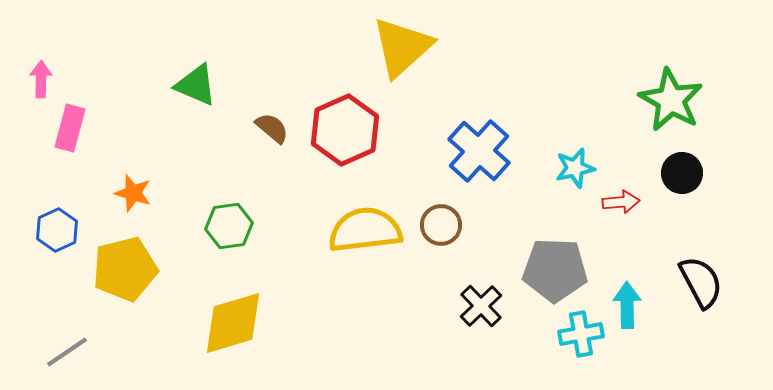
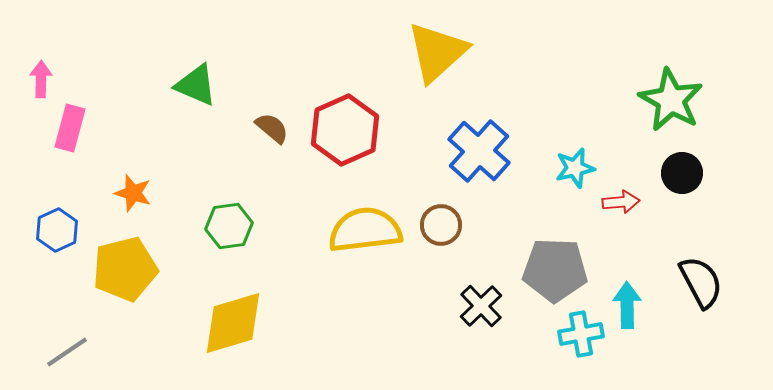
yellow triangle: moved 35 px right, 5 px down
